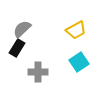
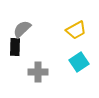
black rectangle: moved 2 px left, 1 px up; rotated 30 degrees counterclockwise
